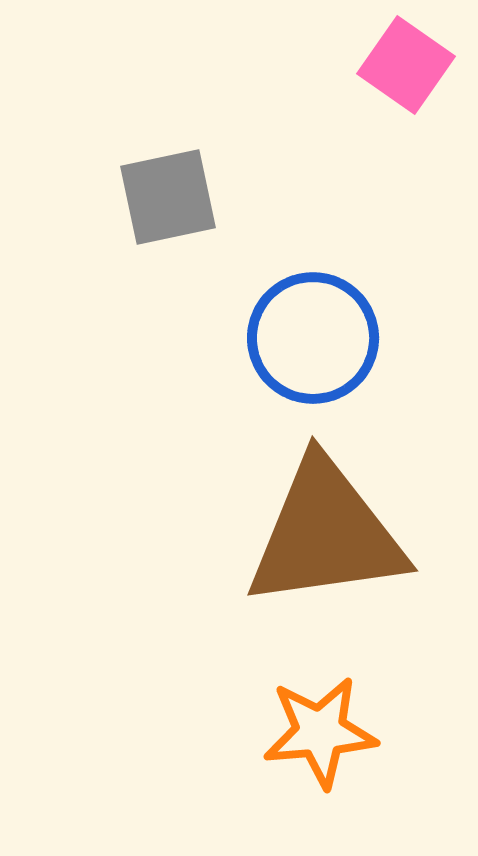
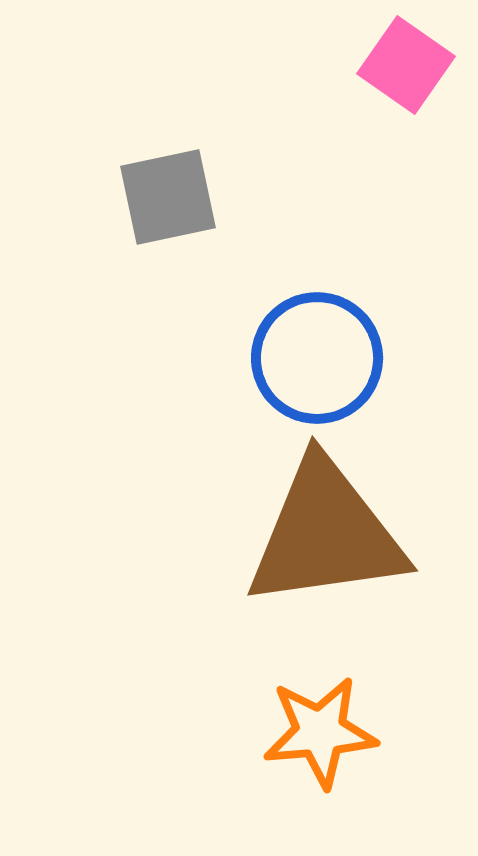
blue circle: moved 4 px right, 20 px down
